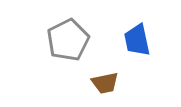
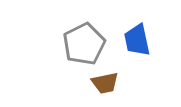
gray pentagon: moved 16 px right, 4 px down
